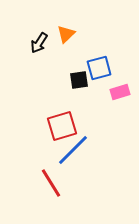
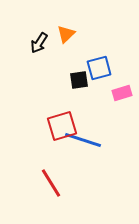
pink rectangle: moved 2 px right, 1 px down
blue line: moved 10 px right, 10 px up; rotated 63 degrees clockwise
